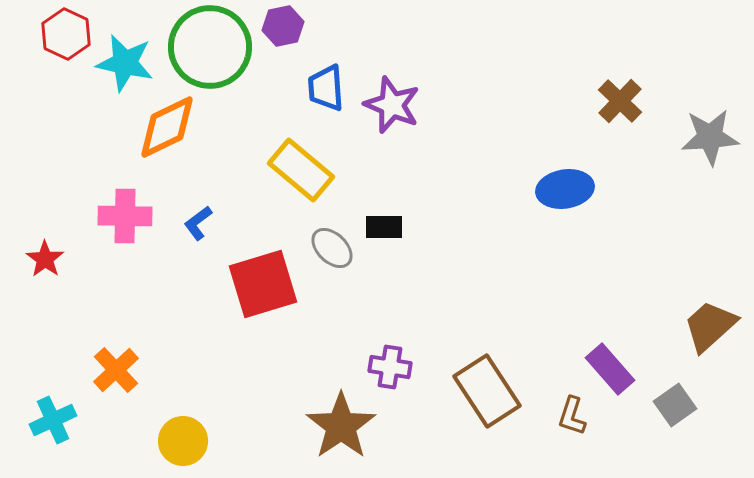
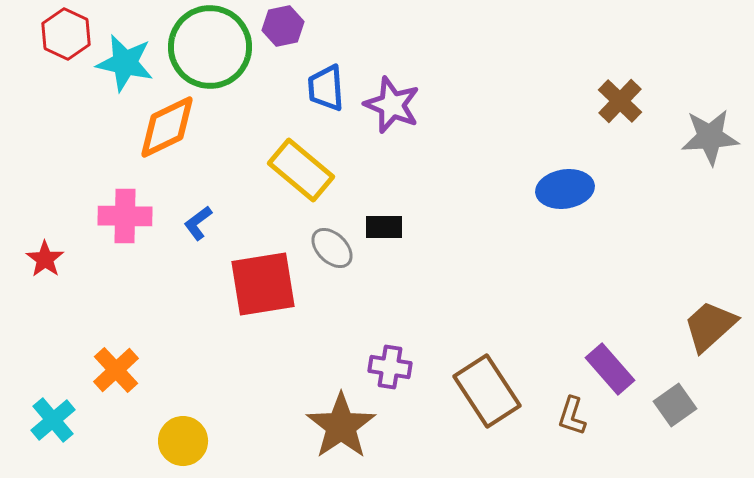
red square: rotated 8 degrees clockwise
cyan cross: rotated 15 degrees counterclockwise
